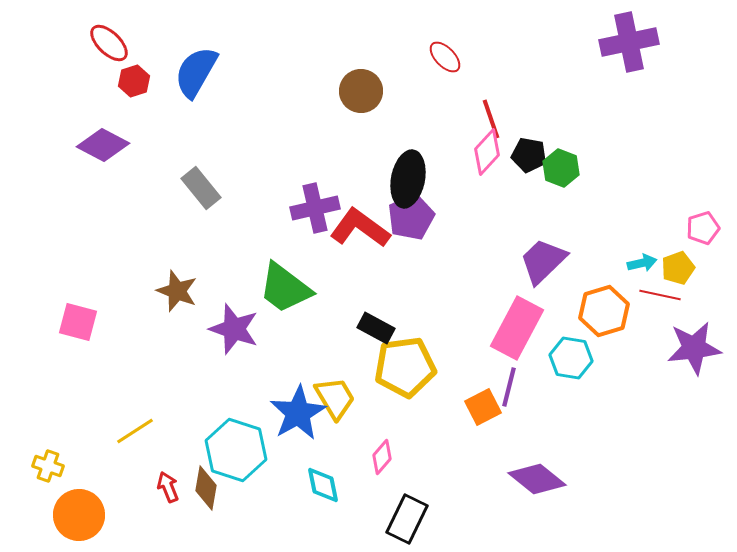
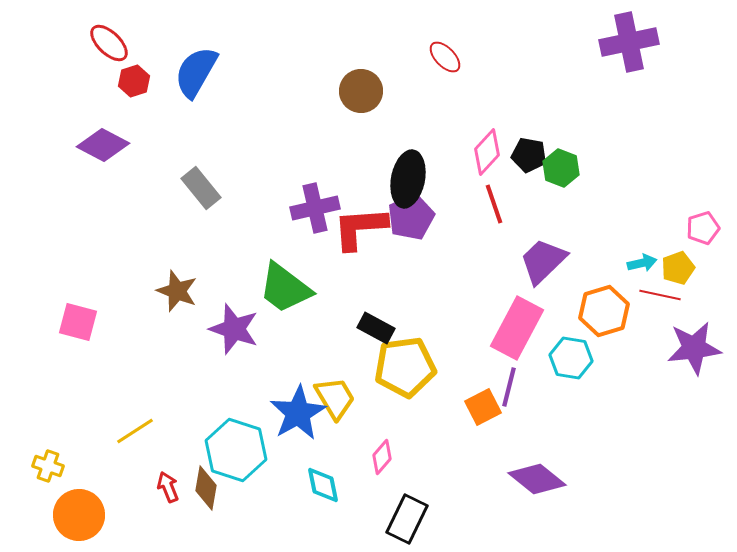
red line at (491, 119): moved 3 px right, 85 px down
red L-shape at (360, 228): rotated 40 degrees counterclockwise
